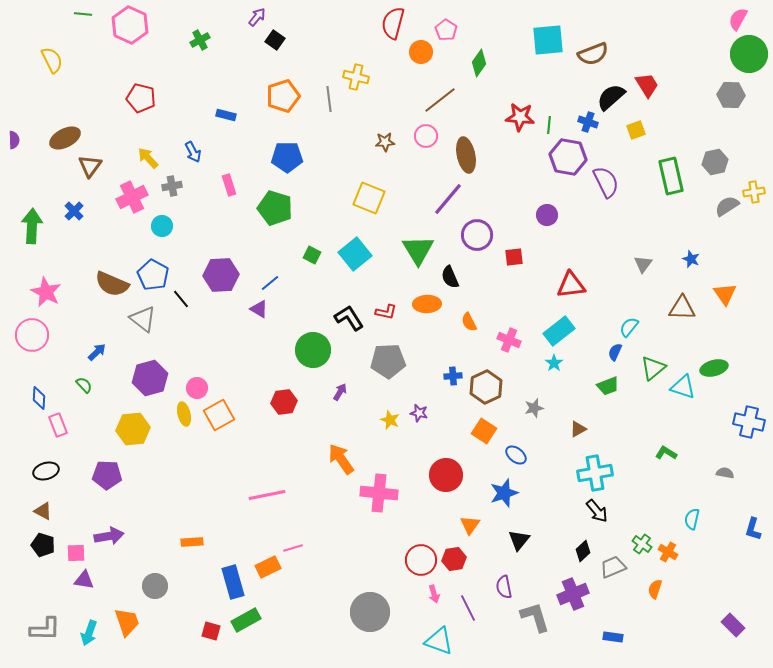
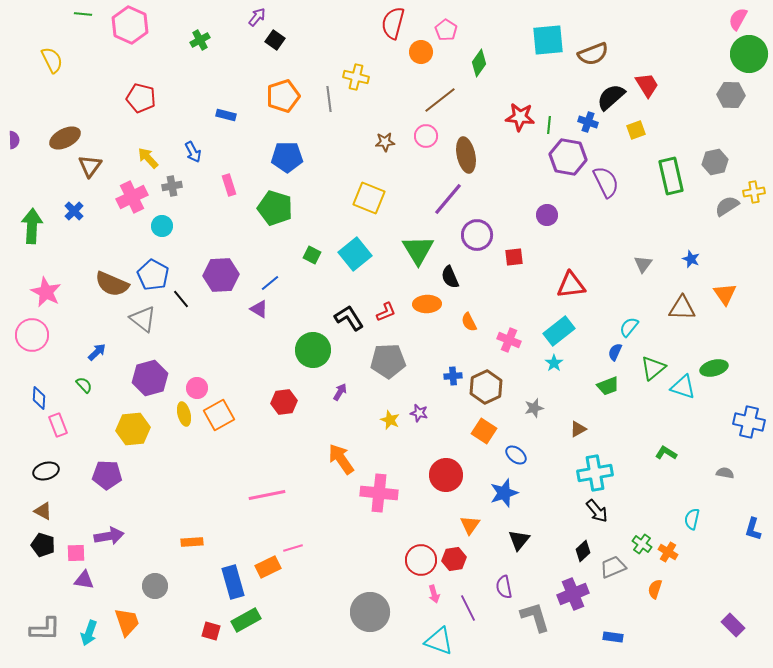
red L-shape at (386, 312): rotated 35 degrees counterclockwise
